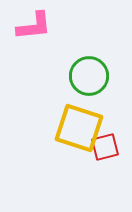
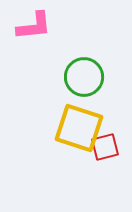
green circle: moved 5 px left, 1 px down
